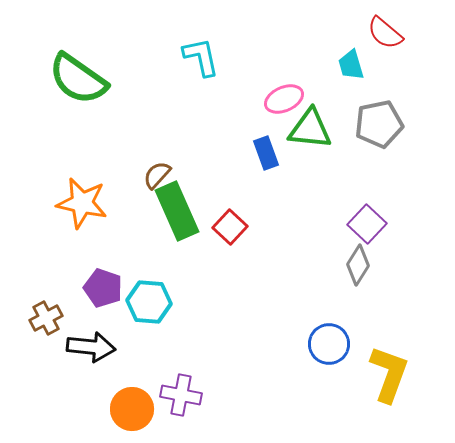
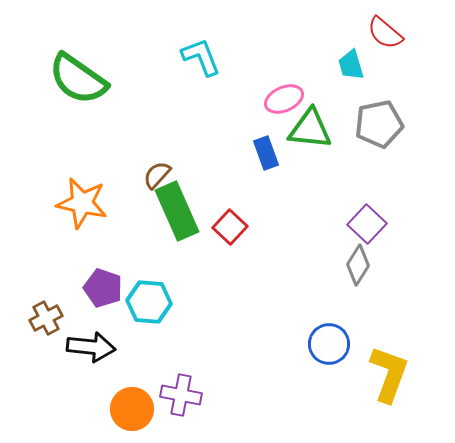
cyan L-shape: rotated 9 degrees counterclockwise
